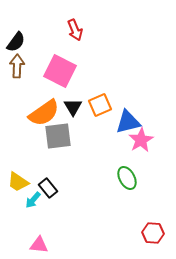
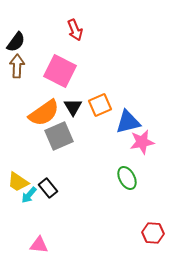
gray square: moved 1 px right; rotated 16 degrees counterclockwise
pink star: moved 1 px right, 2 px down; rotated 20 degrees clockwise
cyan arrow: moved 4 px left, 5 px up
